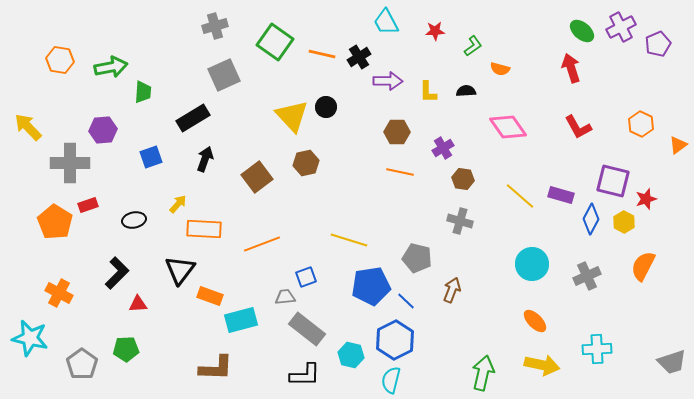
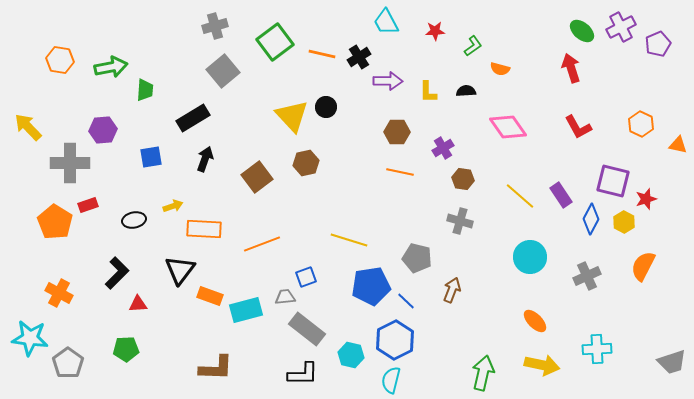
green square at (275, 42): rotated 18 degrees clockwise
gray square at (224, 75): moved 1 px left, 4 px up; rotated 16 degrees counterclockwise
green trapezoid at (143, 92): moved 2 px right, 2 px up
orange triangle at (678, 145): rotated 48 degrees clockwise
blue square at (151, 157): rotated 10 degrees clockwise
purple rectangle at (561, 195): rotated 40 degrees clockwise
yellow arrow at (178, 204): moved 5 px left, 2 px down; rotated 30 degrees clockwise
cyan circle at (532, 264): moved 2 px left, 7 px up
cyan rectangle at (241, 320): moved 5 px right, 10 px up
cyan star at (30, 338): rotated 6 degrees counterclockwise
gray pentagon at (82, 364): moved 14 px left, 1 px up
black L-shape at (305, 375): moved 2 px left, 1 px up
